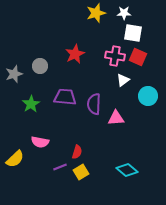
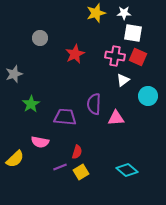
gray circle: moved 28 px up
purple trapezoid: moved 20 px down
